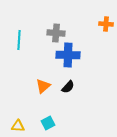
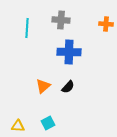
gray cross: moved 5 px right, 13 px up
cyan line: moved 8 px right, 12 px up
blue cross: moved 1 px right, 3 px up
